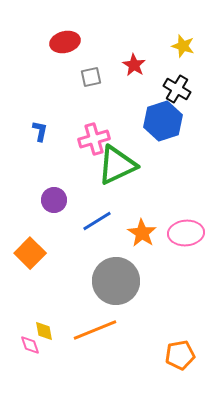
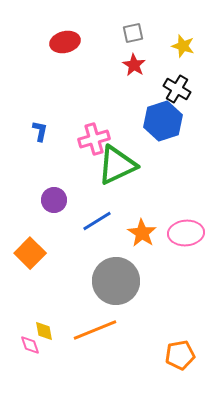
gray square: moved 42 px right, 44 px up
